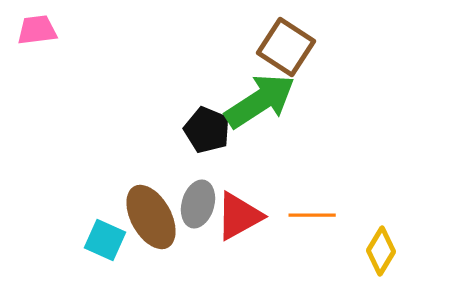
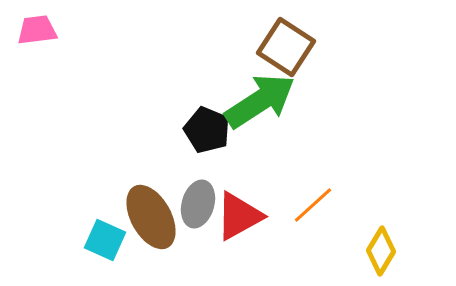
orange line: moved 1 px right, 10 px up; rotated 42 degrees counterclockwise
